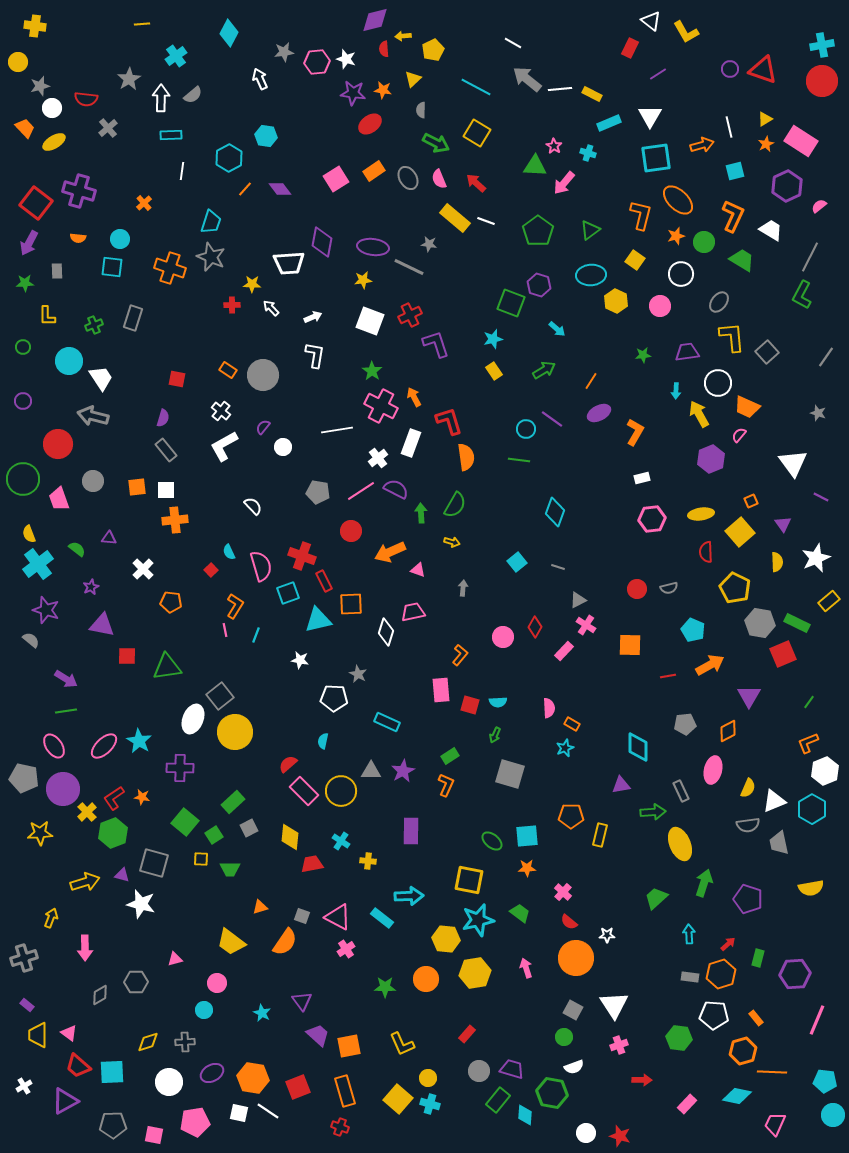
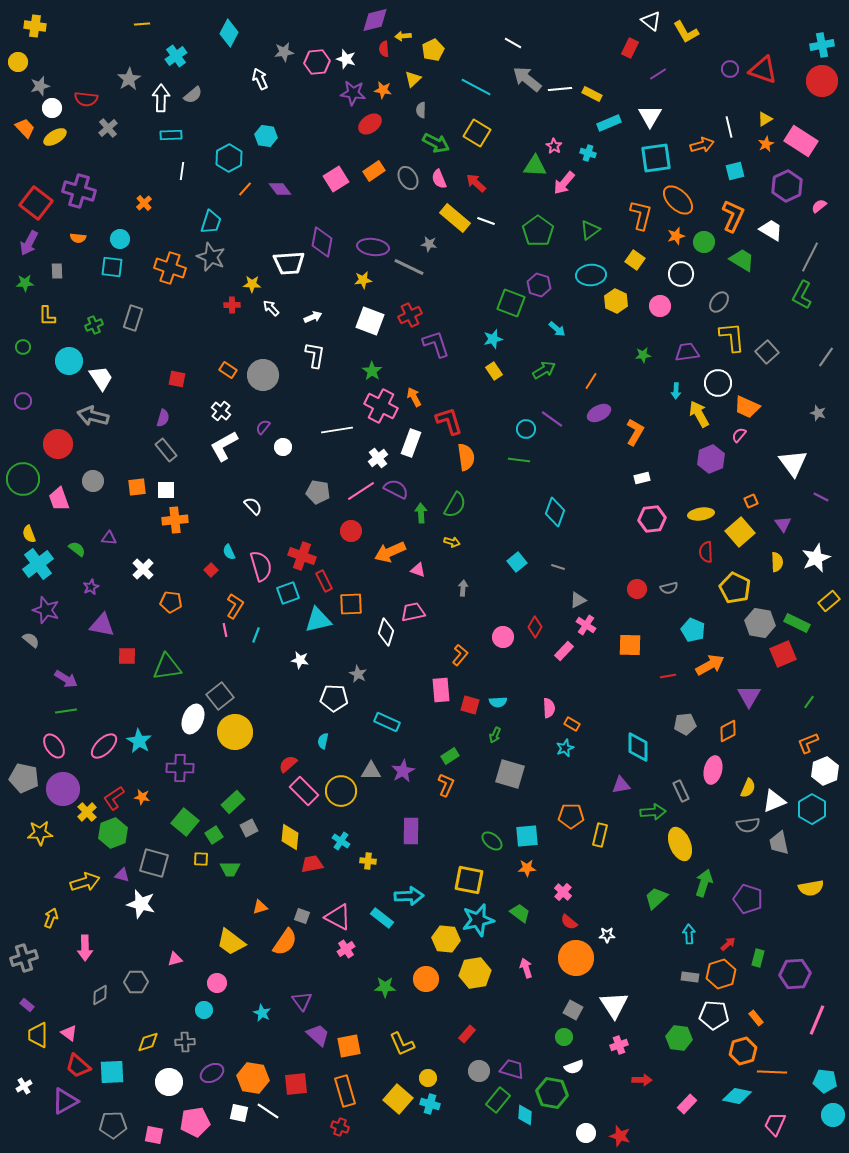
yellow ellipse at (54, 142): moved 1 px right, 5 px up
red square at (298, 1087): moved 2 px left, 3 px up; rotated 15 degrees clockwise
